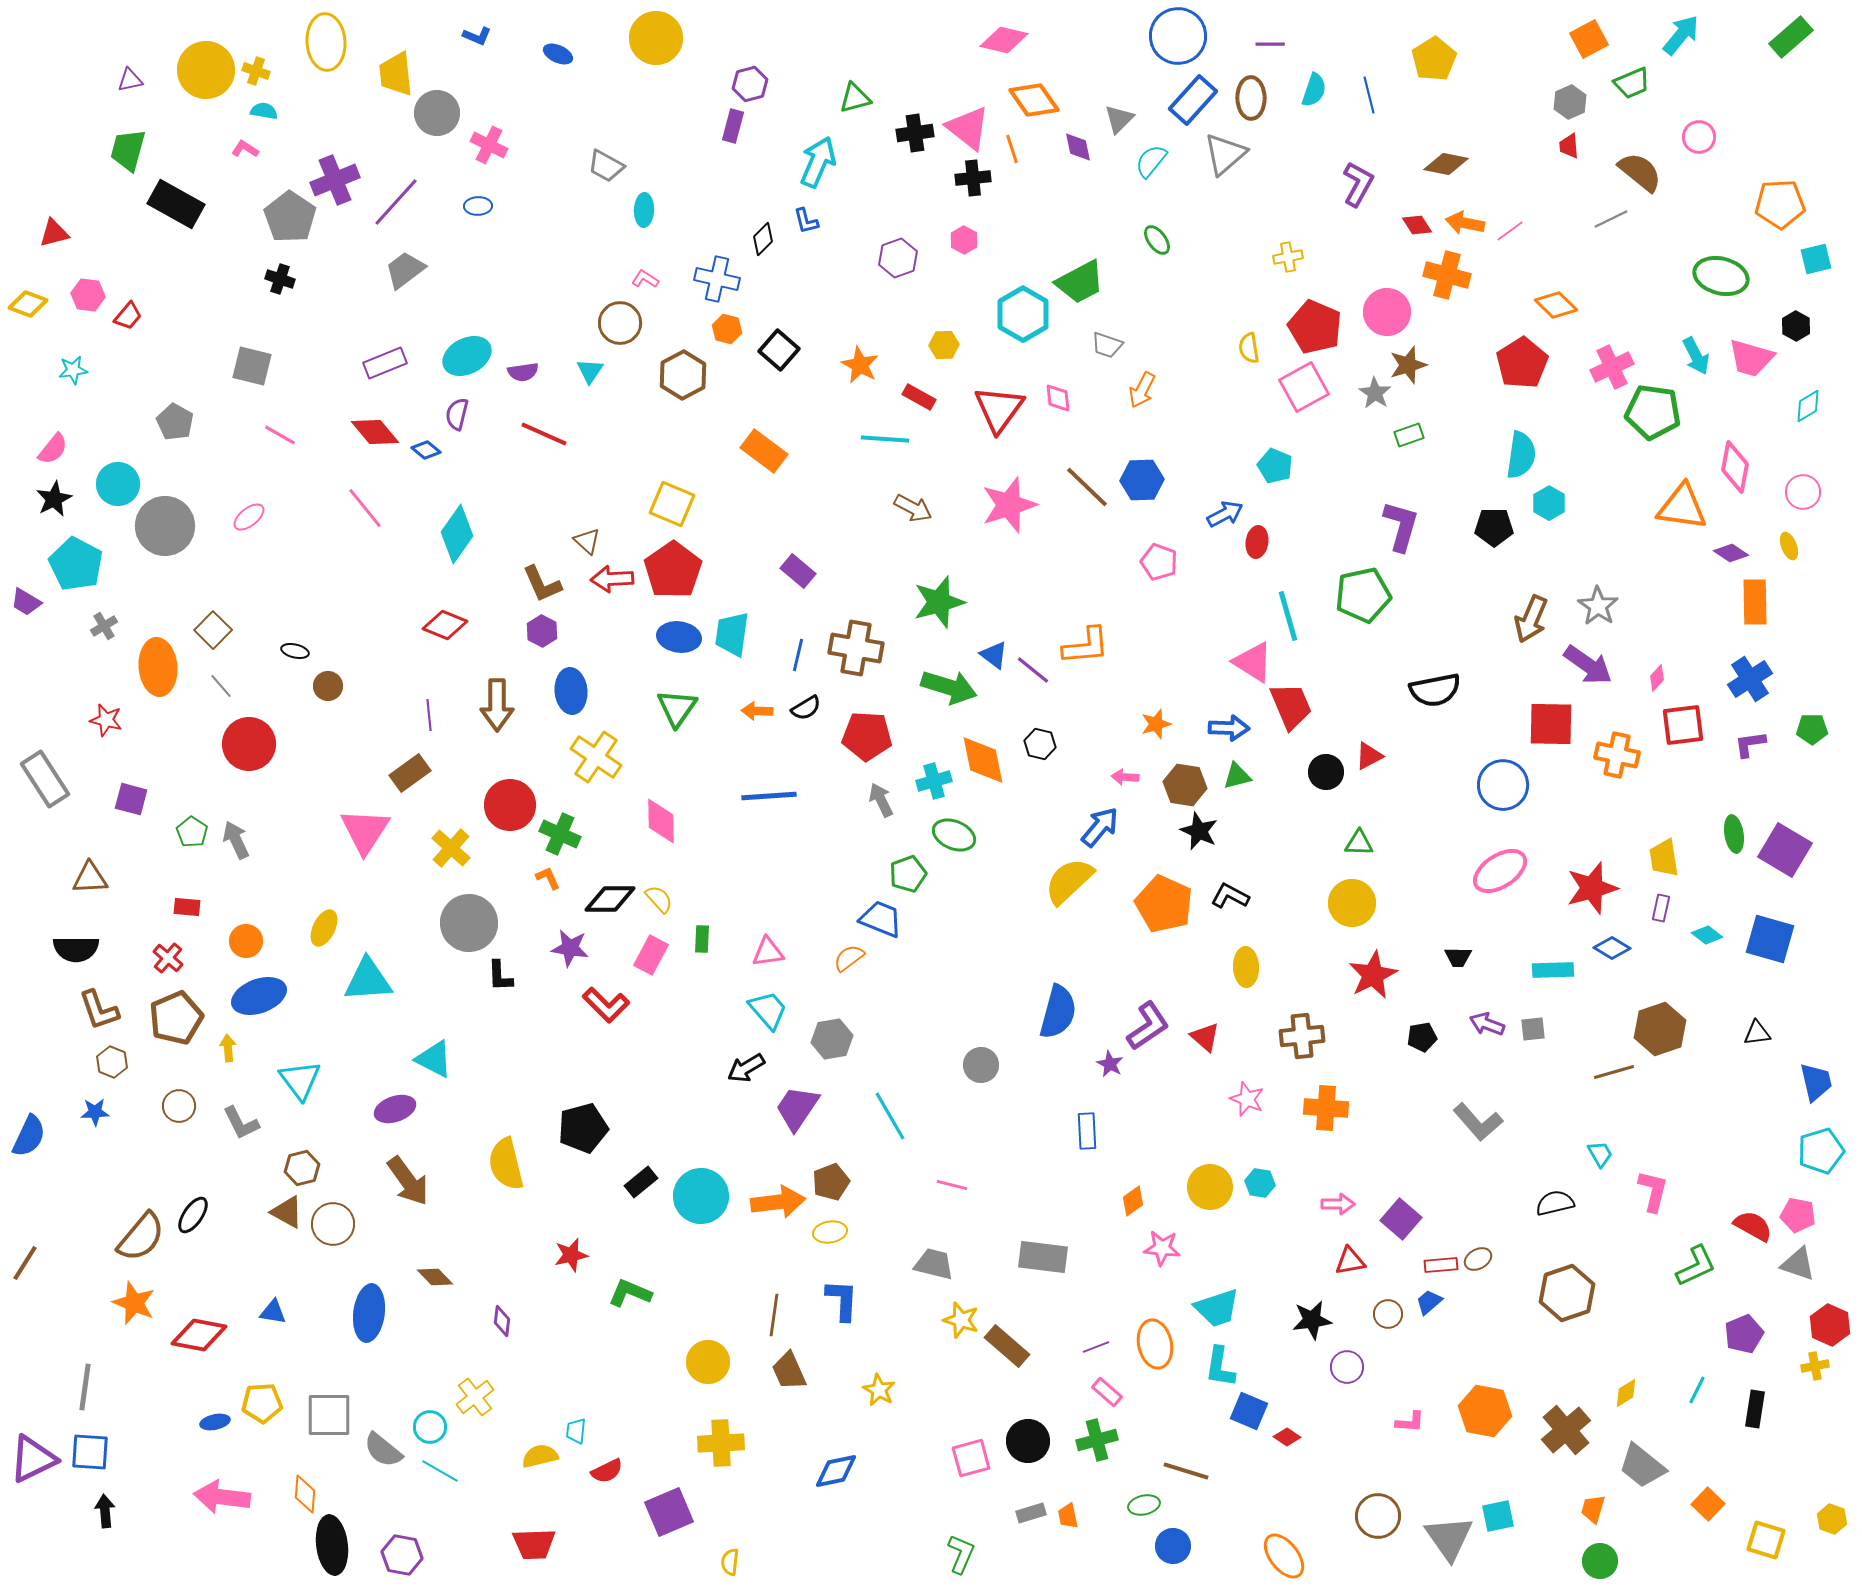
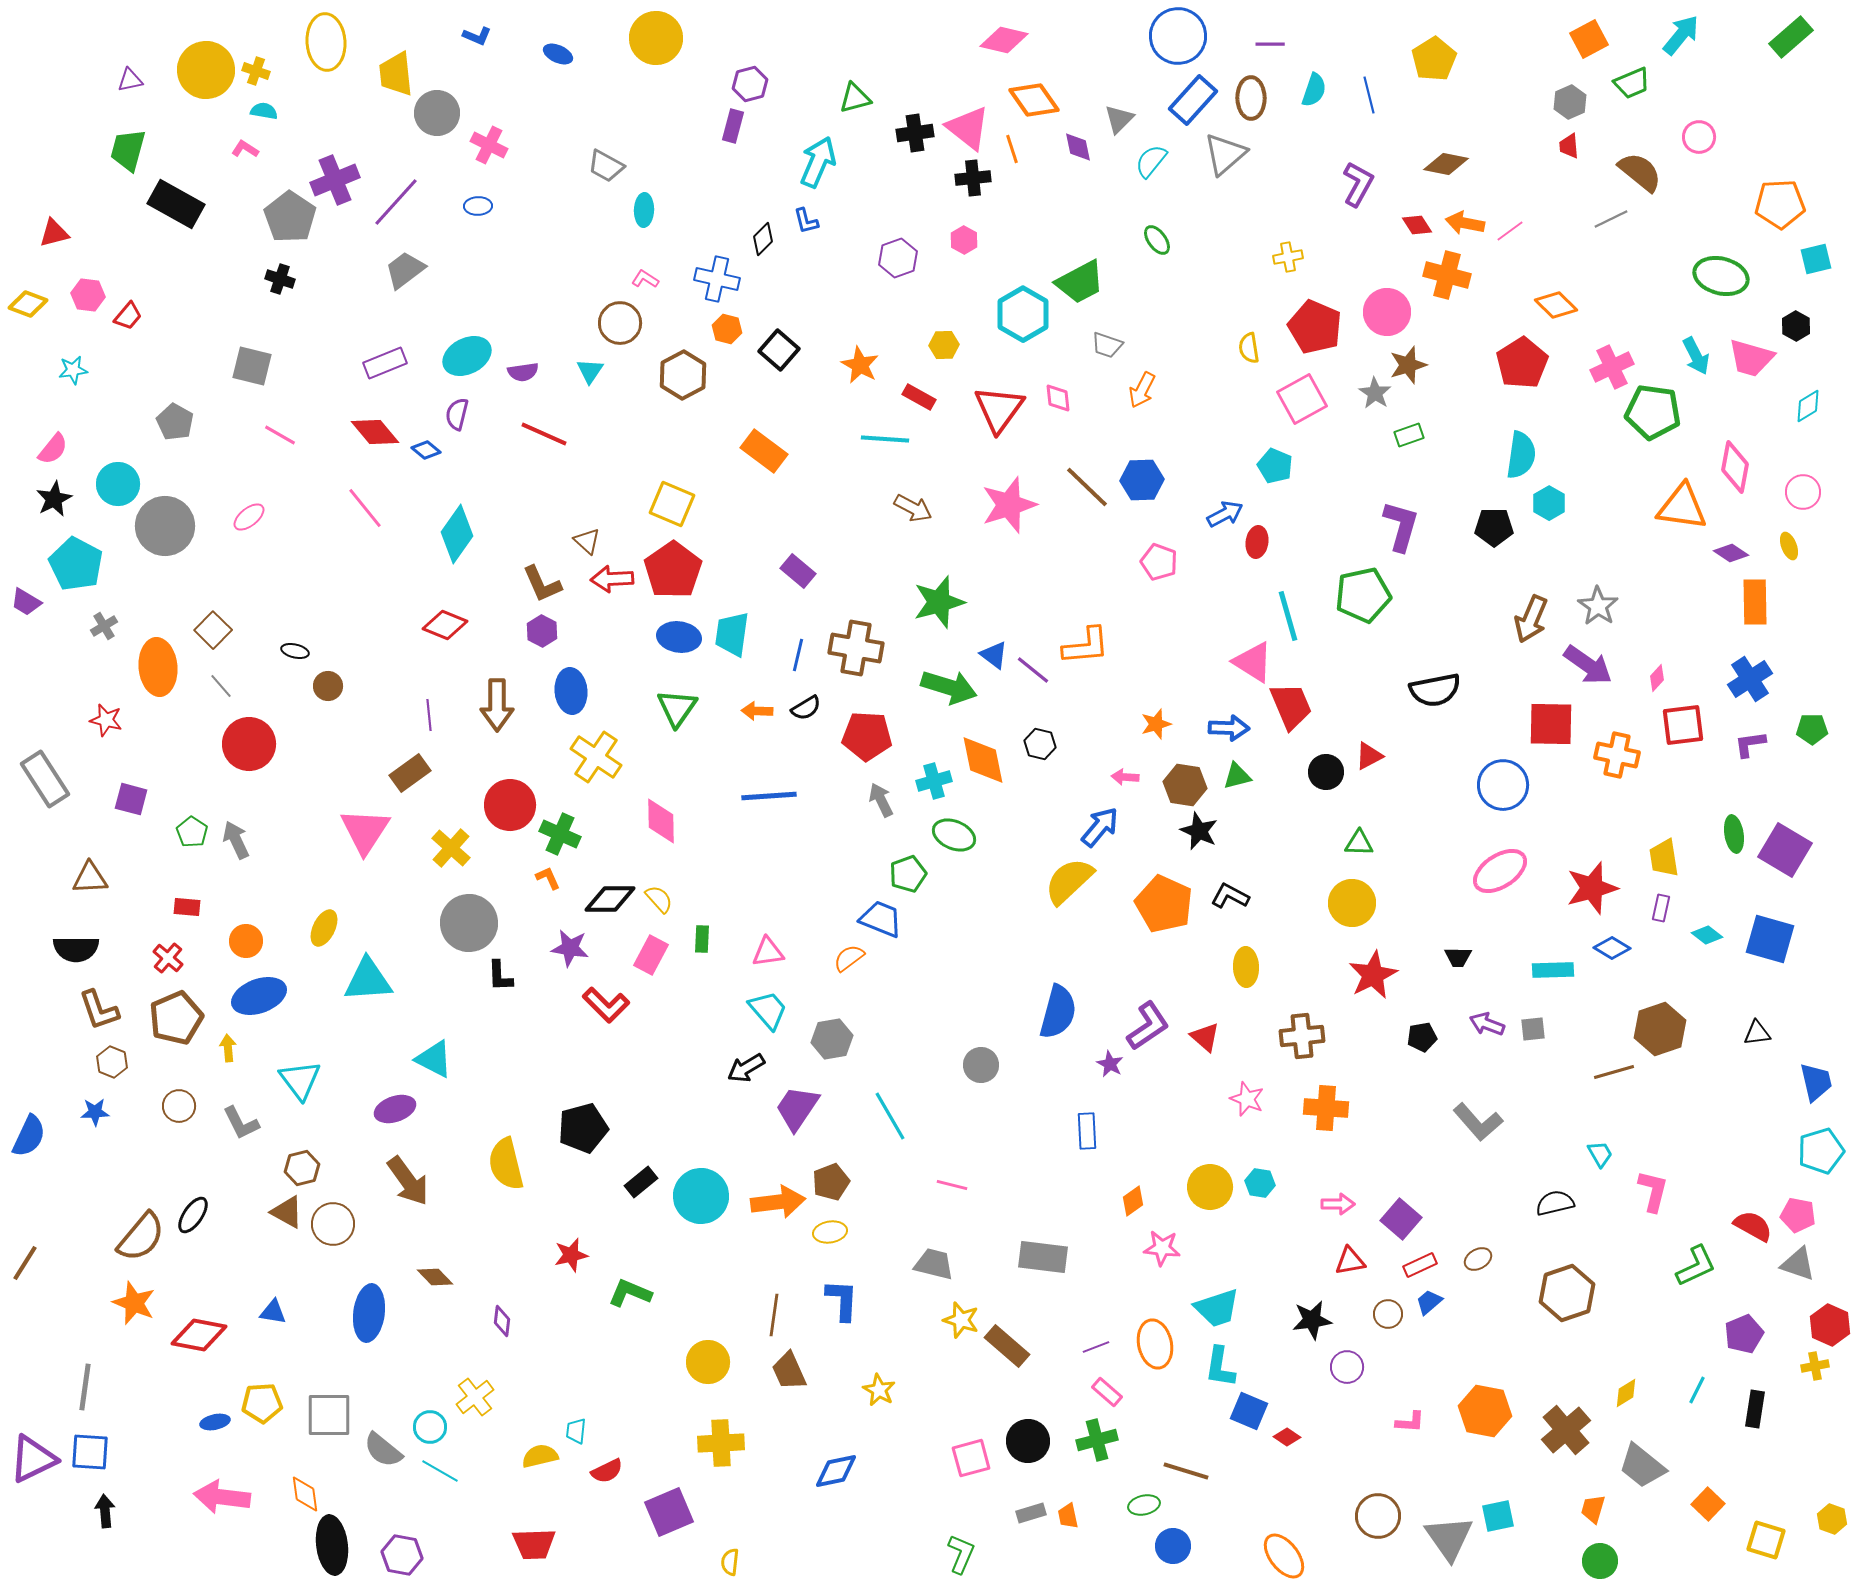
pink square at (1304, 387): moved 2 px left, 12 px down
red rectangle at (1441, 1265): moved 21 px left; rotated 20 degrees counterclockwise
orange diamond at (305, 1494): rotated 12 degrees counterclockwise
